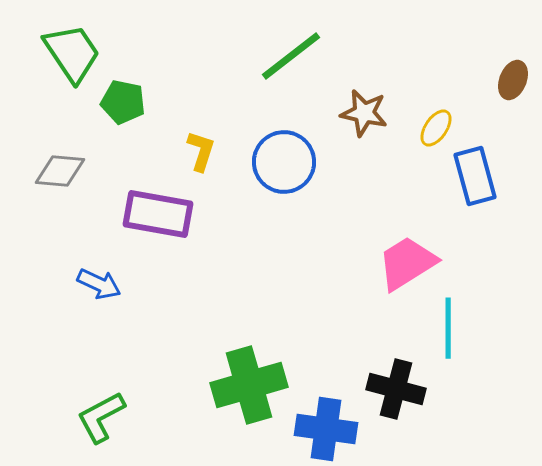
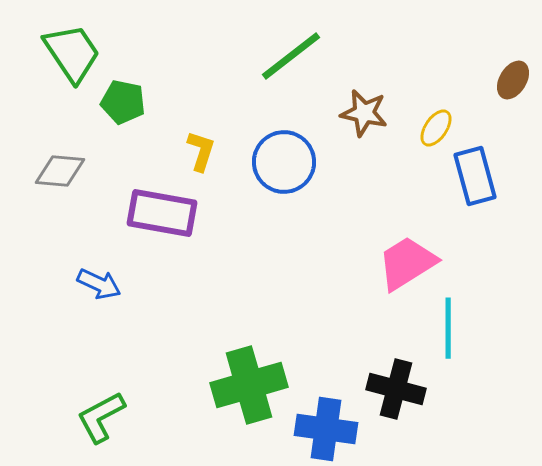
brown ellipse: rotated 9 degrees clockwise
purple rectangle: moved 4 px right, 1 px up
